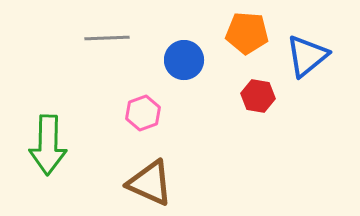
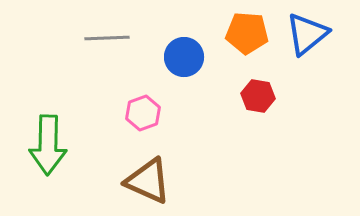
blue triangle: moved 22 px up
blue circle: moved 3 px up
brown triangle: moved 2 px left, 2 px up
